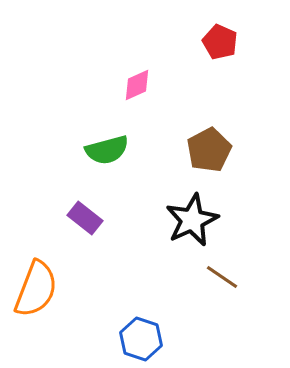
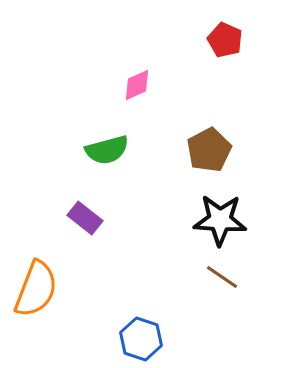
red pentagon: moved 5 px right, 2 px up
black star: moved 28 px right; rotated 28 degrees clockwise
